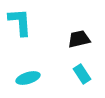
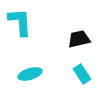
cyan ellipse: moved 2 px right, 4 px up
